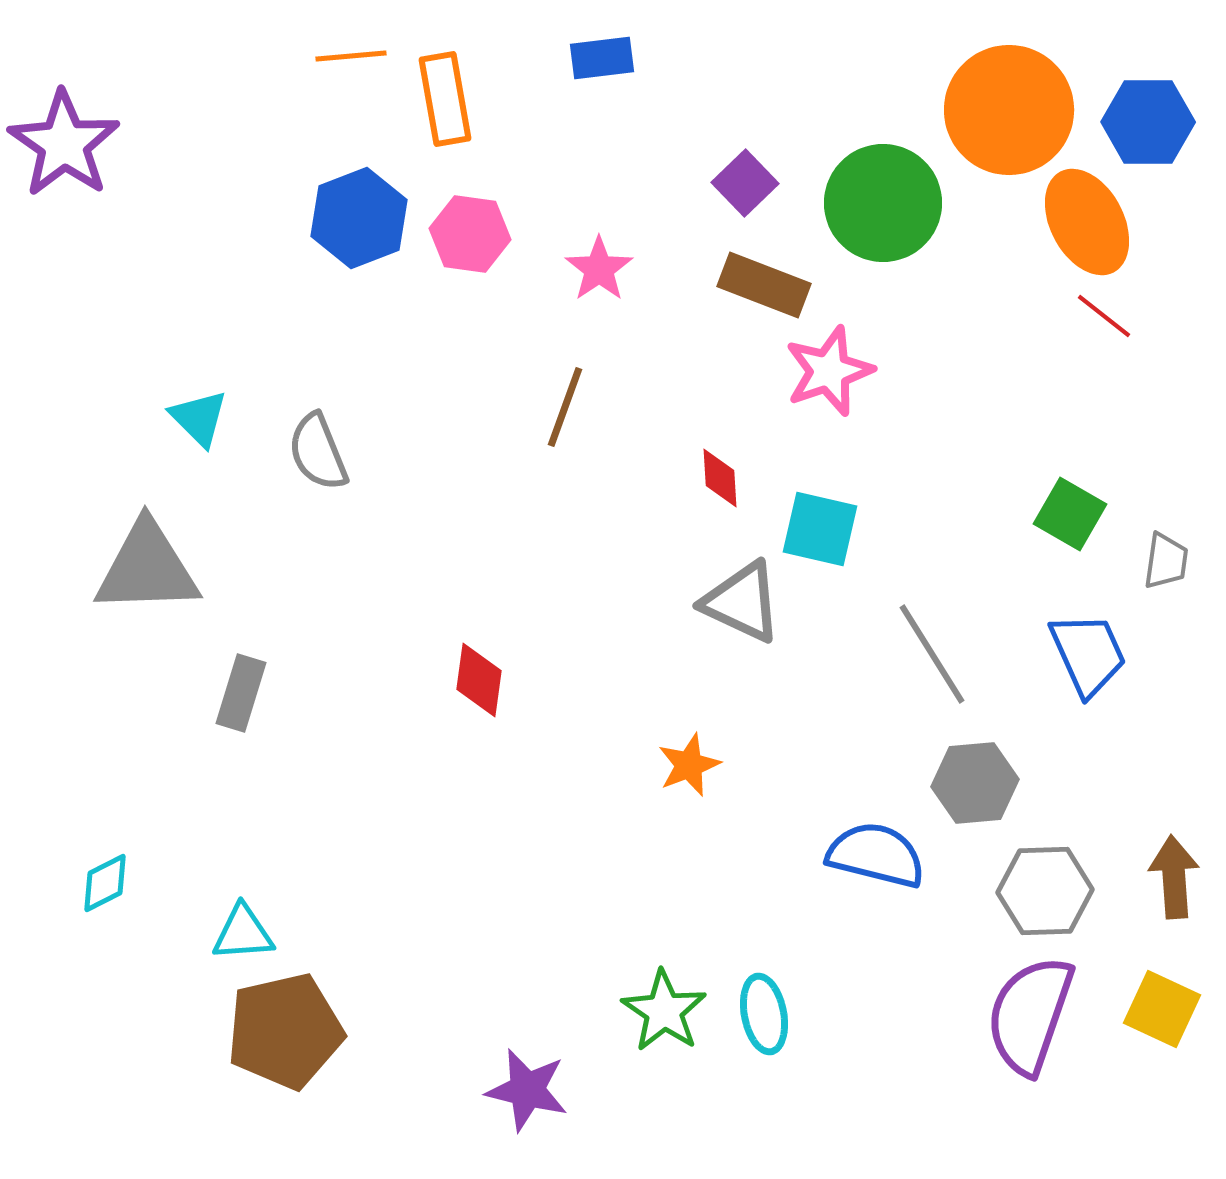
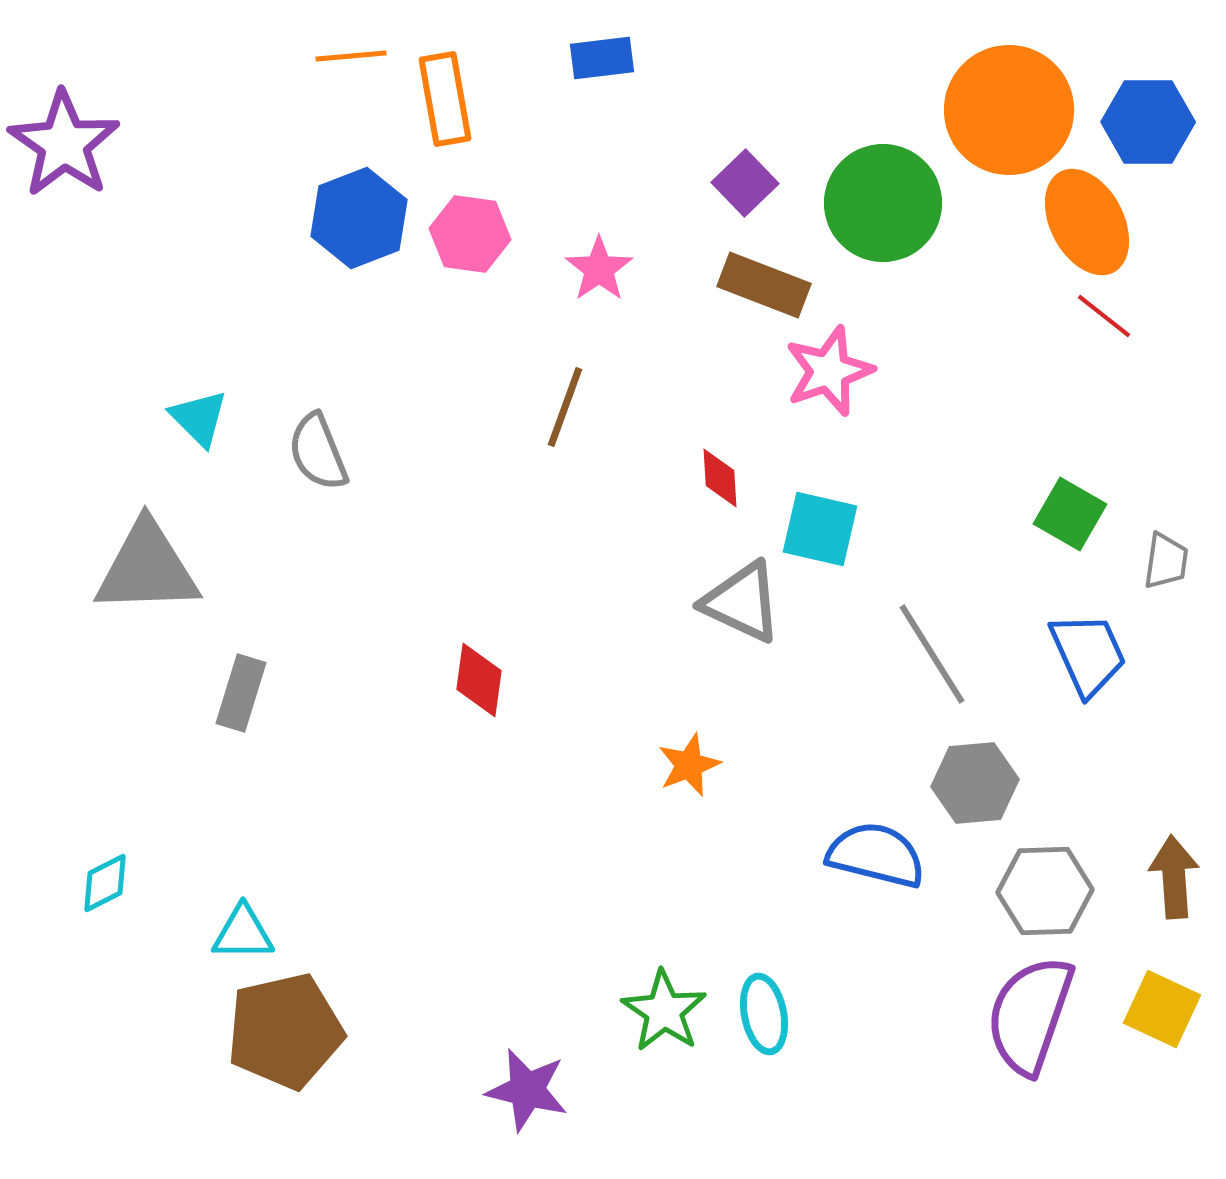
cyan triangle at (243, 933): rotated 4 degrees clockwise
